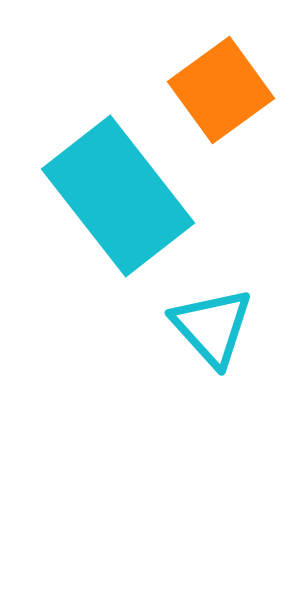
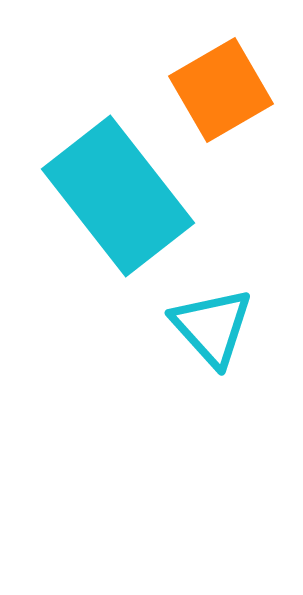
orange square: rotated 6 degrees clockwise
